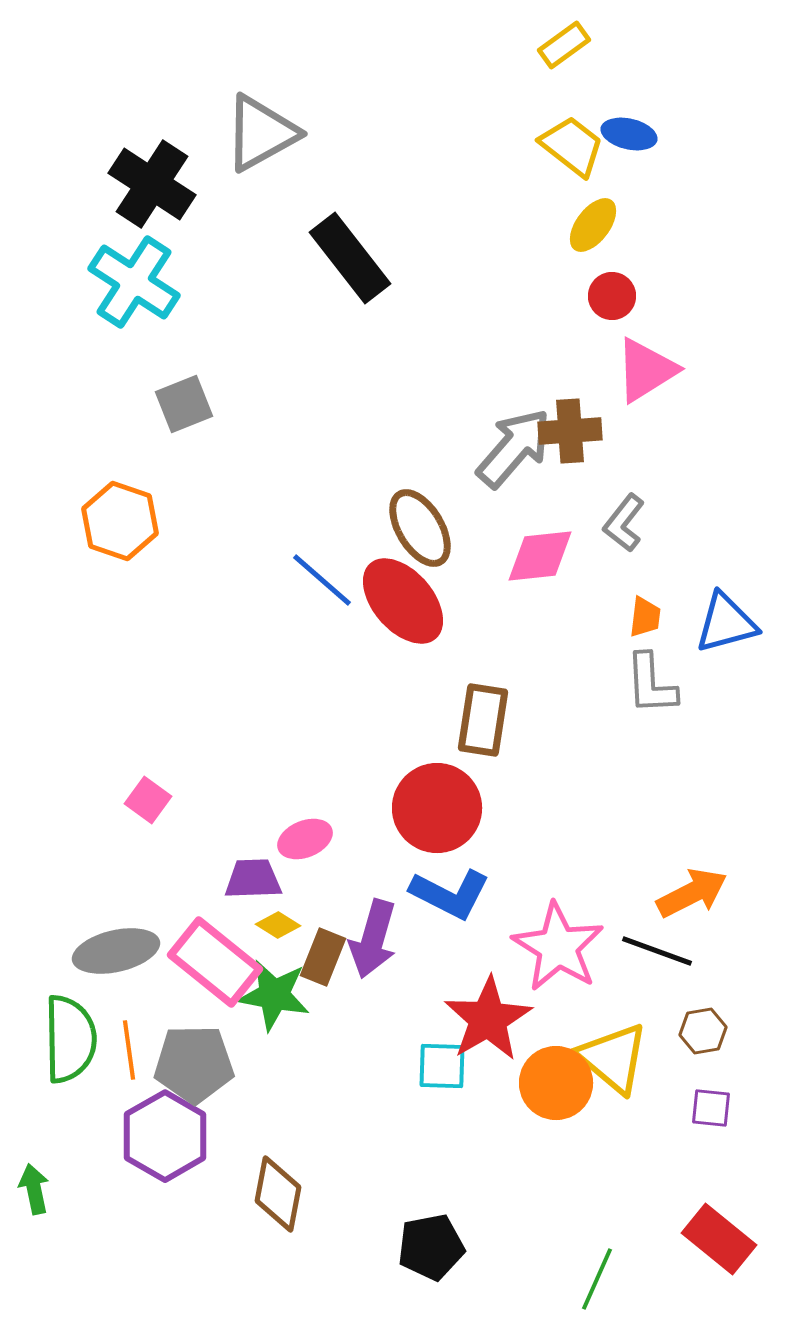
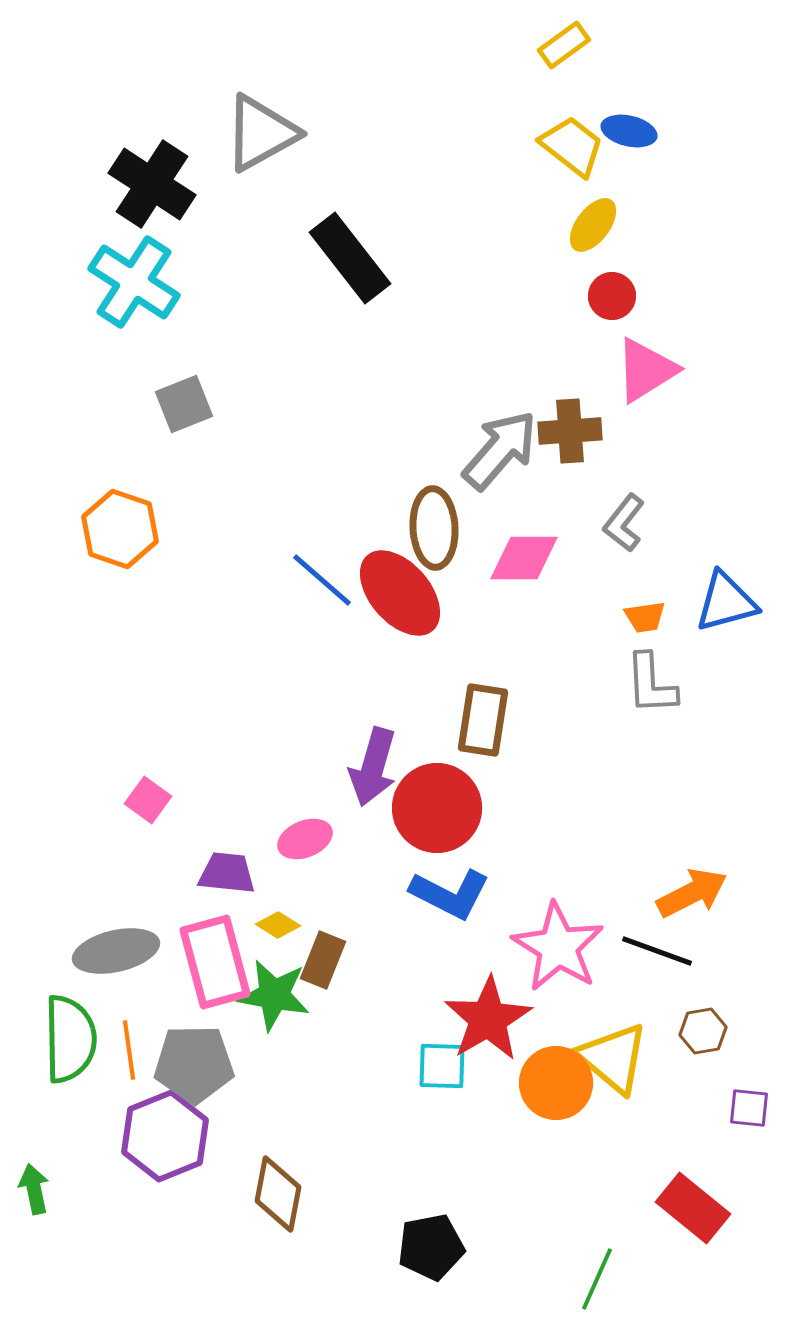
blue ellipse at (629, 134): moved 3 px up
gray arrow at (514, 448): moved 14 px left, 2 px down
orange hexagon at (120, 521): moved 8 px down
brown ellipse at (420, 528): moved 14 px right; rotated 28 degrees clockwise
pink diamond at (540, 556): moved 16 px left, 2 px down; rotated 6 degrees clockwise
red ellipse at (403, 601): moved 3 px left, 8 px up
orange trapezoid at (645, 617): rotated 75 degrees clockwise
blue triangle at (726, 623): moved 21 px up
purple trapezoid at (253, 879): moved 26 px left, 6 px up; rotated 8 degrees clockwise
purple arrow at (373, 939): moved 172 px up
brown rectangle at (323, 957): moved 3 px down
pink rectangle at (215, 962): rotated 36 degrees clockwise
purple square at (711, 1108): moved 38 px right
purple hexagon at (165, 1136): rotated 8 degrees clockwise
red rectangle at (719, 1239): moved 26 px left, 31 px up
